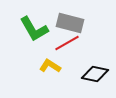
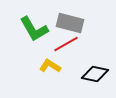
red line: moved 1 px left, 1 px down
